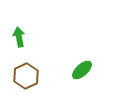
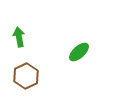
green ellipse: moved 3 px left, 18 px up
